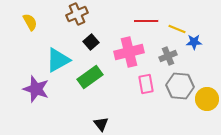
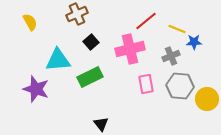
red line: rotated 40 degrees counterclockwise
pink cross: moved 1 px right, 3 px up
gray cross: moved 3 px right
cyan triangle: rotated 24 degrees clockwise
green rectangle: rotated 10 degrees clockwise
